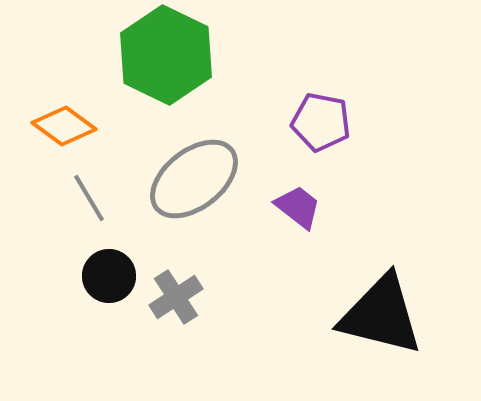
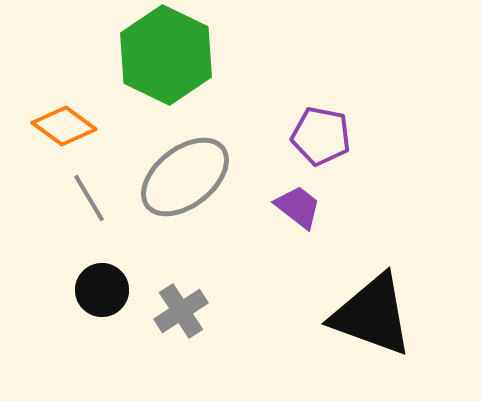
purple pentagon: moved 14 px down
gray ellipse: moved 9 px left, 2 px up
black circle: moved 7 px left, 14 px down
gray cross: moved 5 px right, 14 px down
black triangle: moved 9 px left; rotated 6 degrees clockwise
